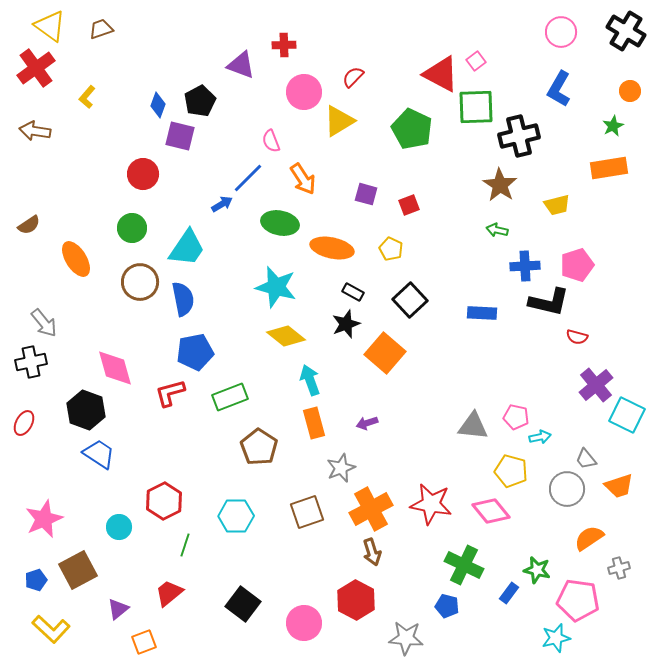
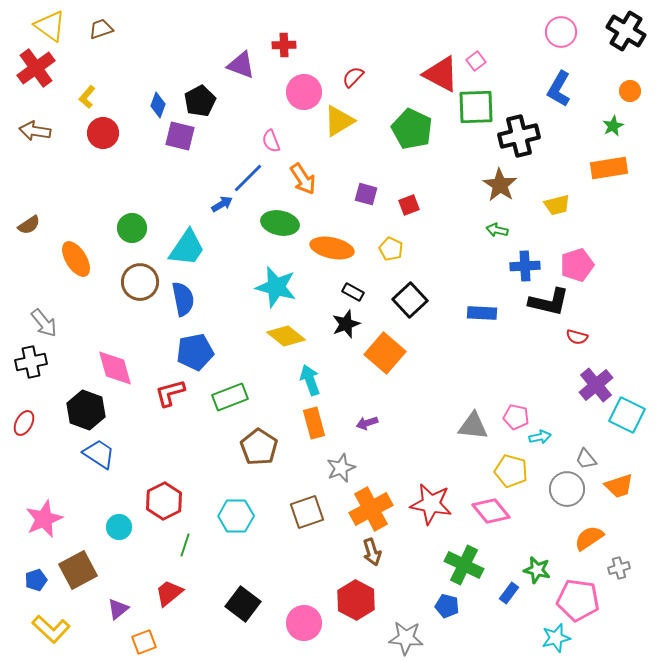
red circle at (143, 174): moved 40 px left, 41 px up
